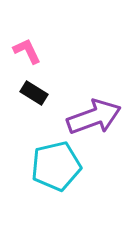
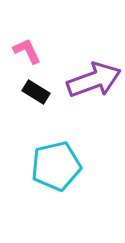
black rectangle: moved 2 px right, 1 px up
purple arrow: moved 37 px up
